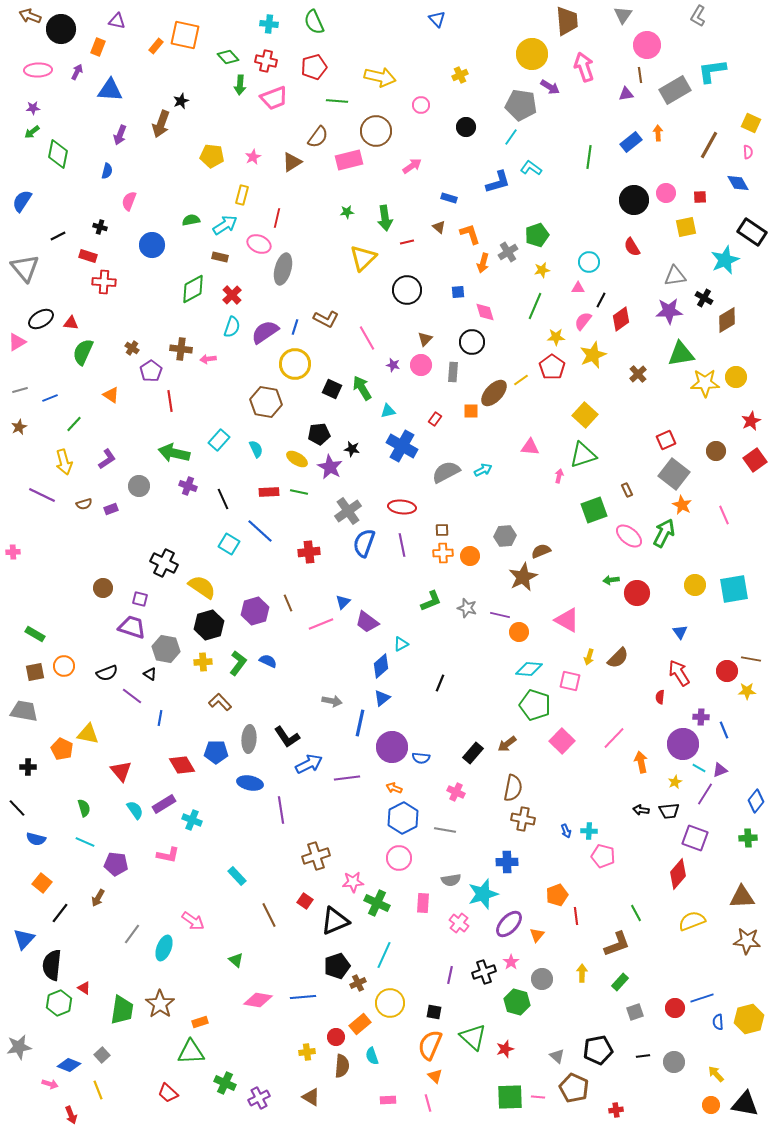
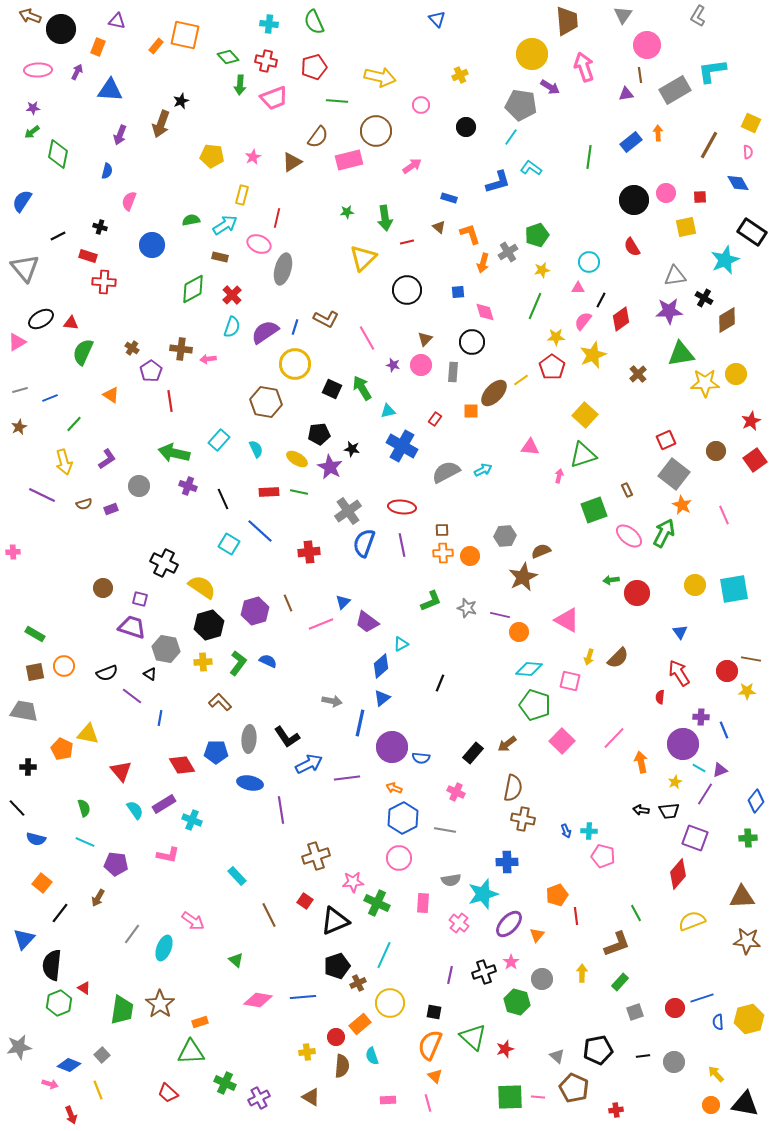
yellow circle at (736, 377): moved 3 px up
